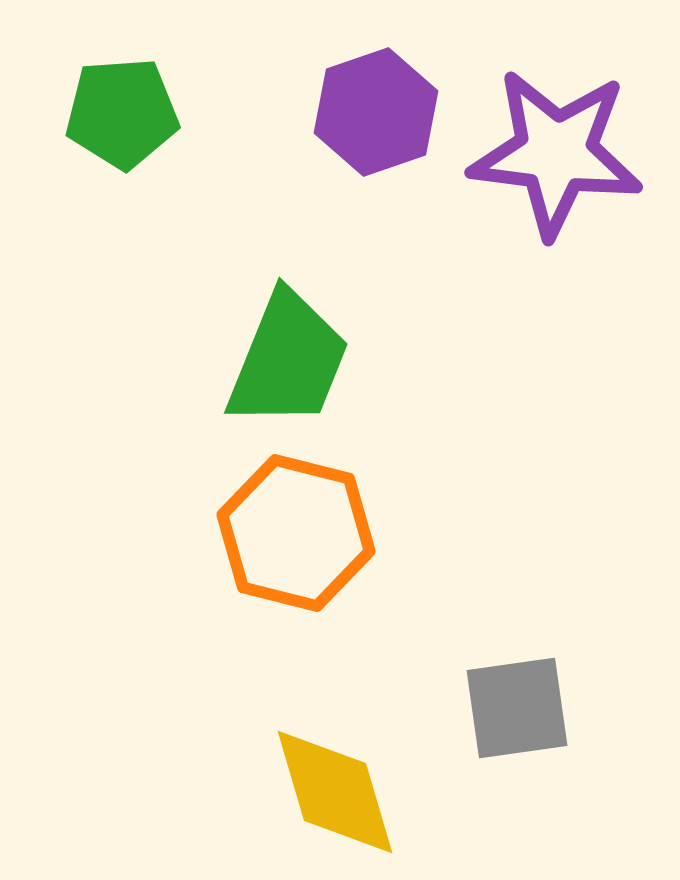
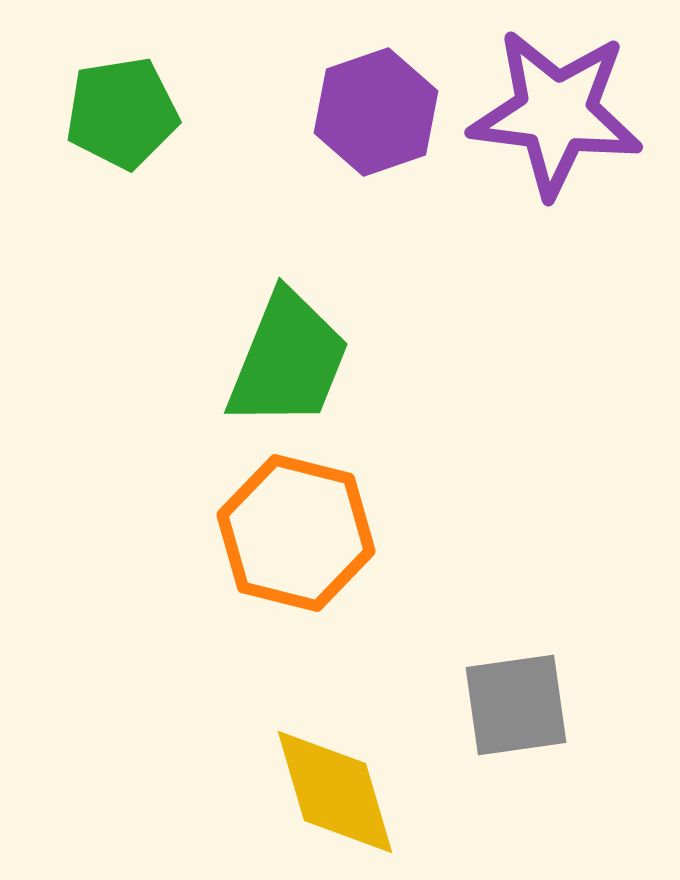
green pentagon: rotated 5 degrees counterclockwise
purple star: moved 40 px up
gray square: moved 1 px left, 3 px up
